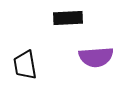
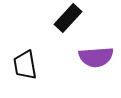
black rectangle: rotated 44 degrees counterclockwise
